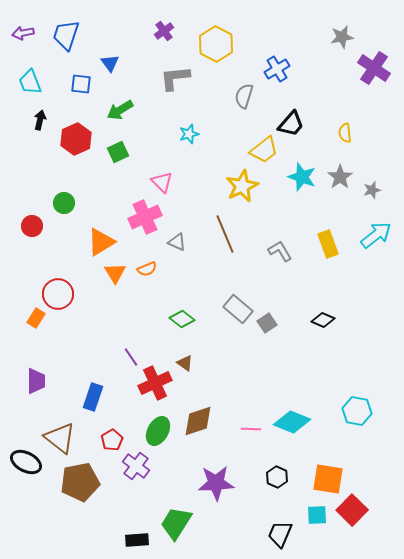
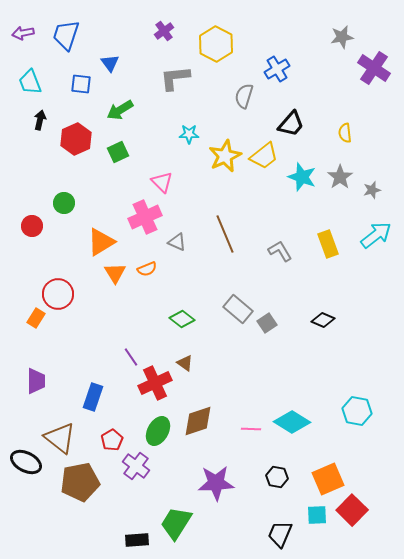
cyan star at (189, 134): rotated 18 degrees clockwise
yellow trapezoid at (264, 150): moved 6 px down
yellow star at (242, 186): moved 17 px left, 30 px up
cyan diamond at (292, 422): rotated 9 degrees clockwise
black hexagon at (277, 477): rotated 15 degrees counterclockwise
orange square at (328, 479): rotated 32 degrees counterclockwise
